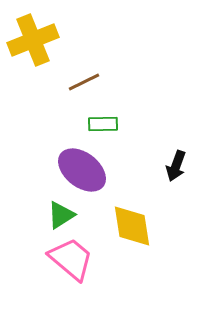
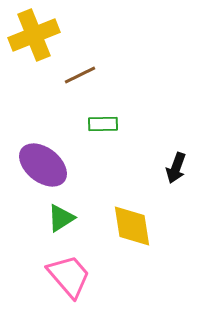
yellow cross: moved 1 px right, 5 px up
brown line: moved 4 px left, 7 px up
black arrow: moved 2 px down
purple ellipse: moved 39 px left, 5 px up
green triangle: moved 3 px down
pink trapezoid: moved 2 px left, 17 px down; rotated 9 degrees clockwise
